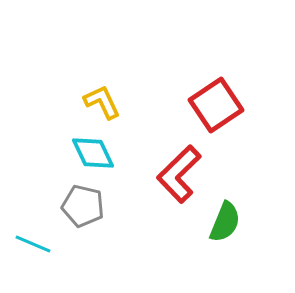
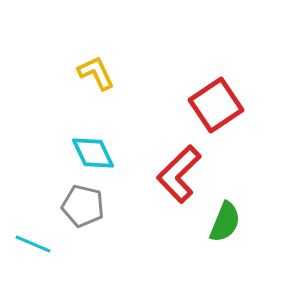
yellow L-shape: moved 6 px left, 29 px up
